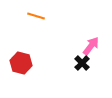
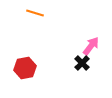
orange line: moved 1 px left, 3 px up
red hexagon: moved 4 px right, 5 px down; rotated 25 degrees counterclockwise
